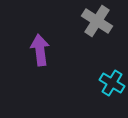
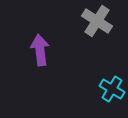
cyan cross: moved 6 px down
